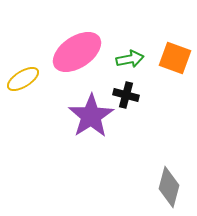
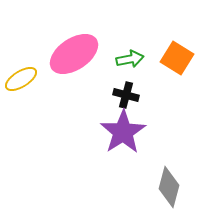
pink ellipse: moved 3 px left, 2 px down
orange square: moved 2 px right; rotated 12 degrees clockwise
yellow ellipse: moved 2 px left
purple star: moved 32 px right, 16 px down
